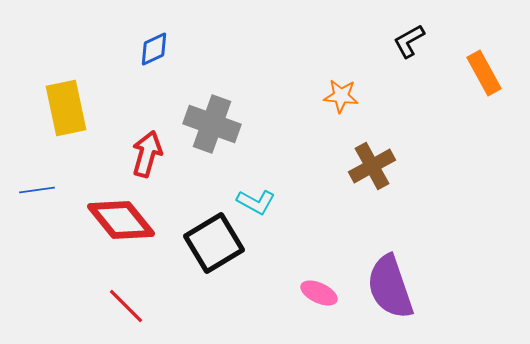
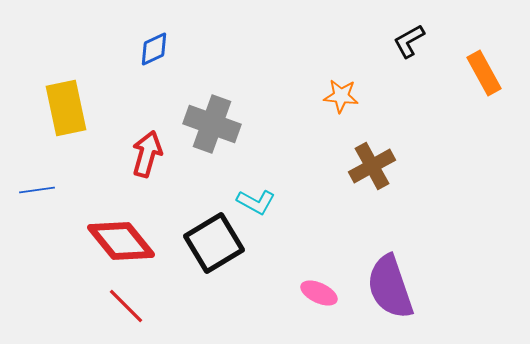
red diamond: moved 21 px down
